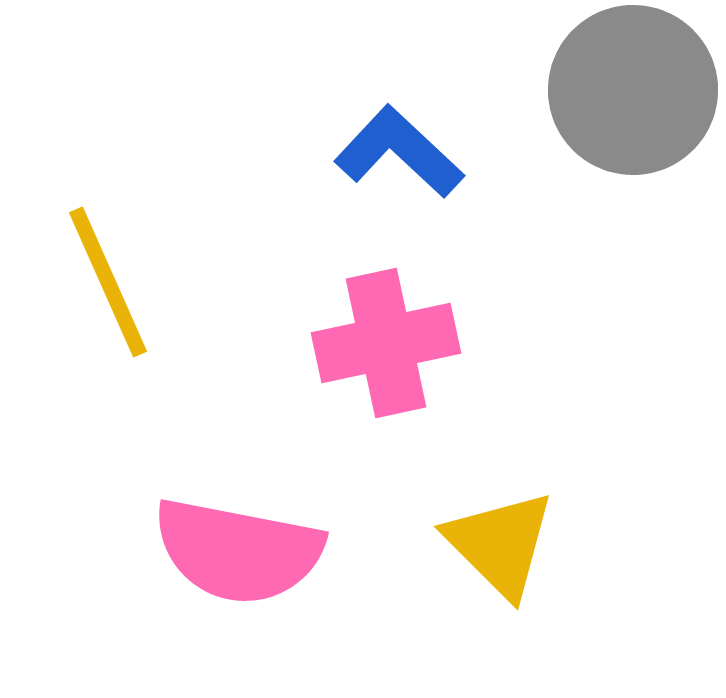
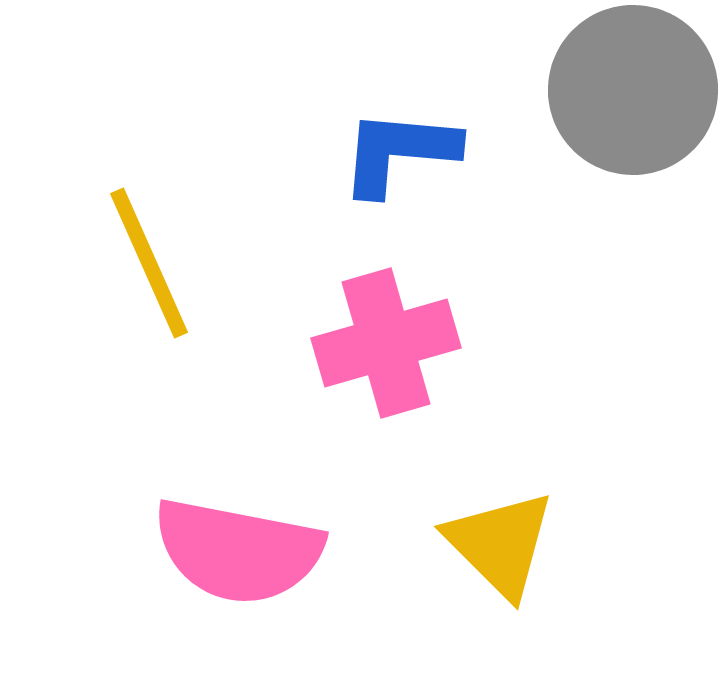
blue L-shape: rotated 38 degrees counterclockwise
yellow line: moved 41 px right, 19 px up
pink cross: rotated 4 degrees counterclockwise
